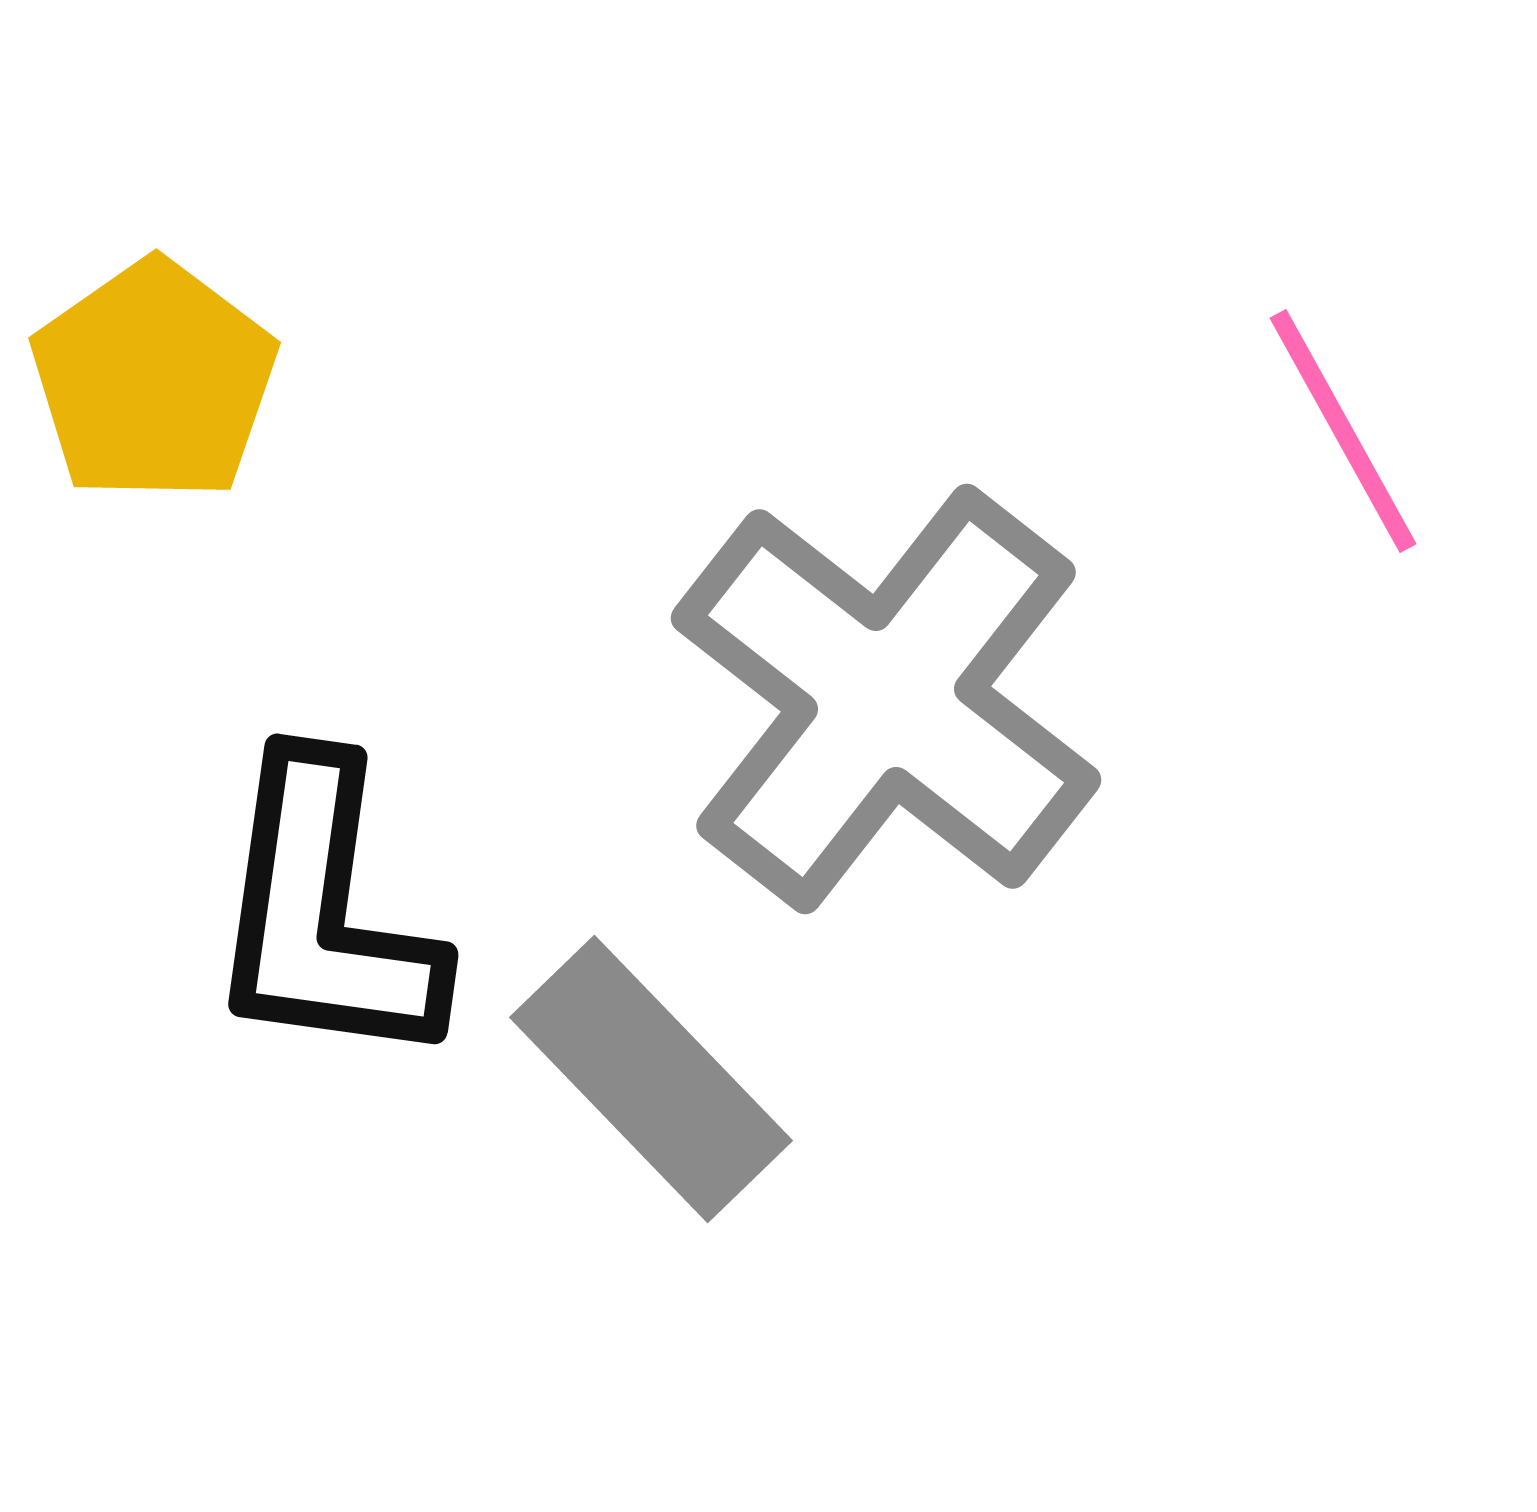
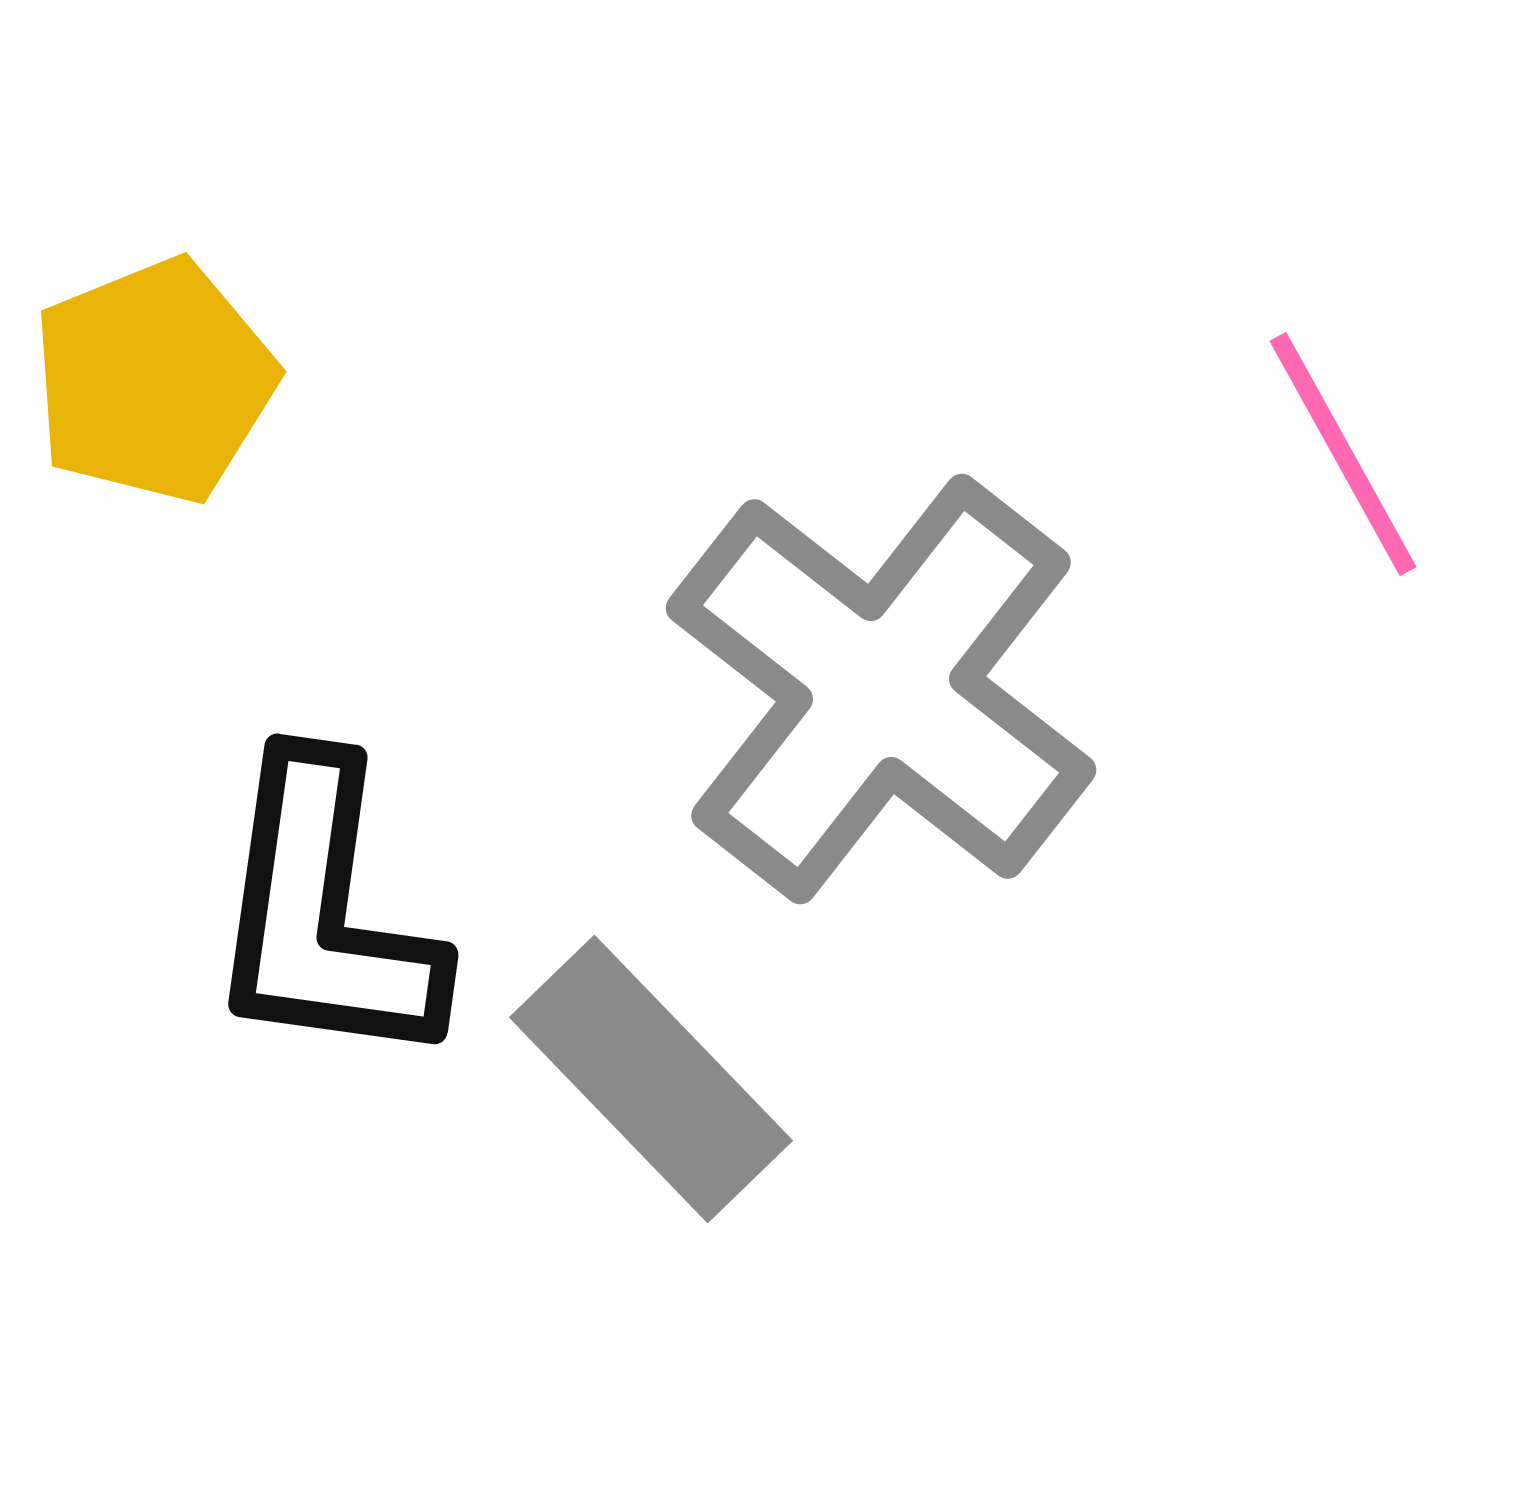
yellow pentagon: rotated 13 degrees clockwise
pink line: moved 23 px down
gray cross: moved 5 px left, 10 px up
